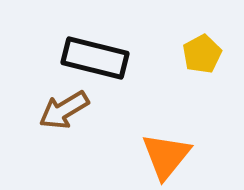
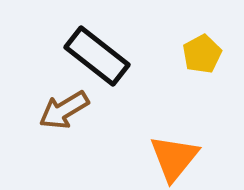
black rectangle: moved 2 px right, 2 px up; rotated 24 degrees clockwise
orange triangle: moved 8 px right, 2 px down
